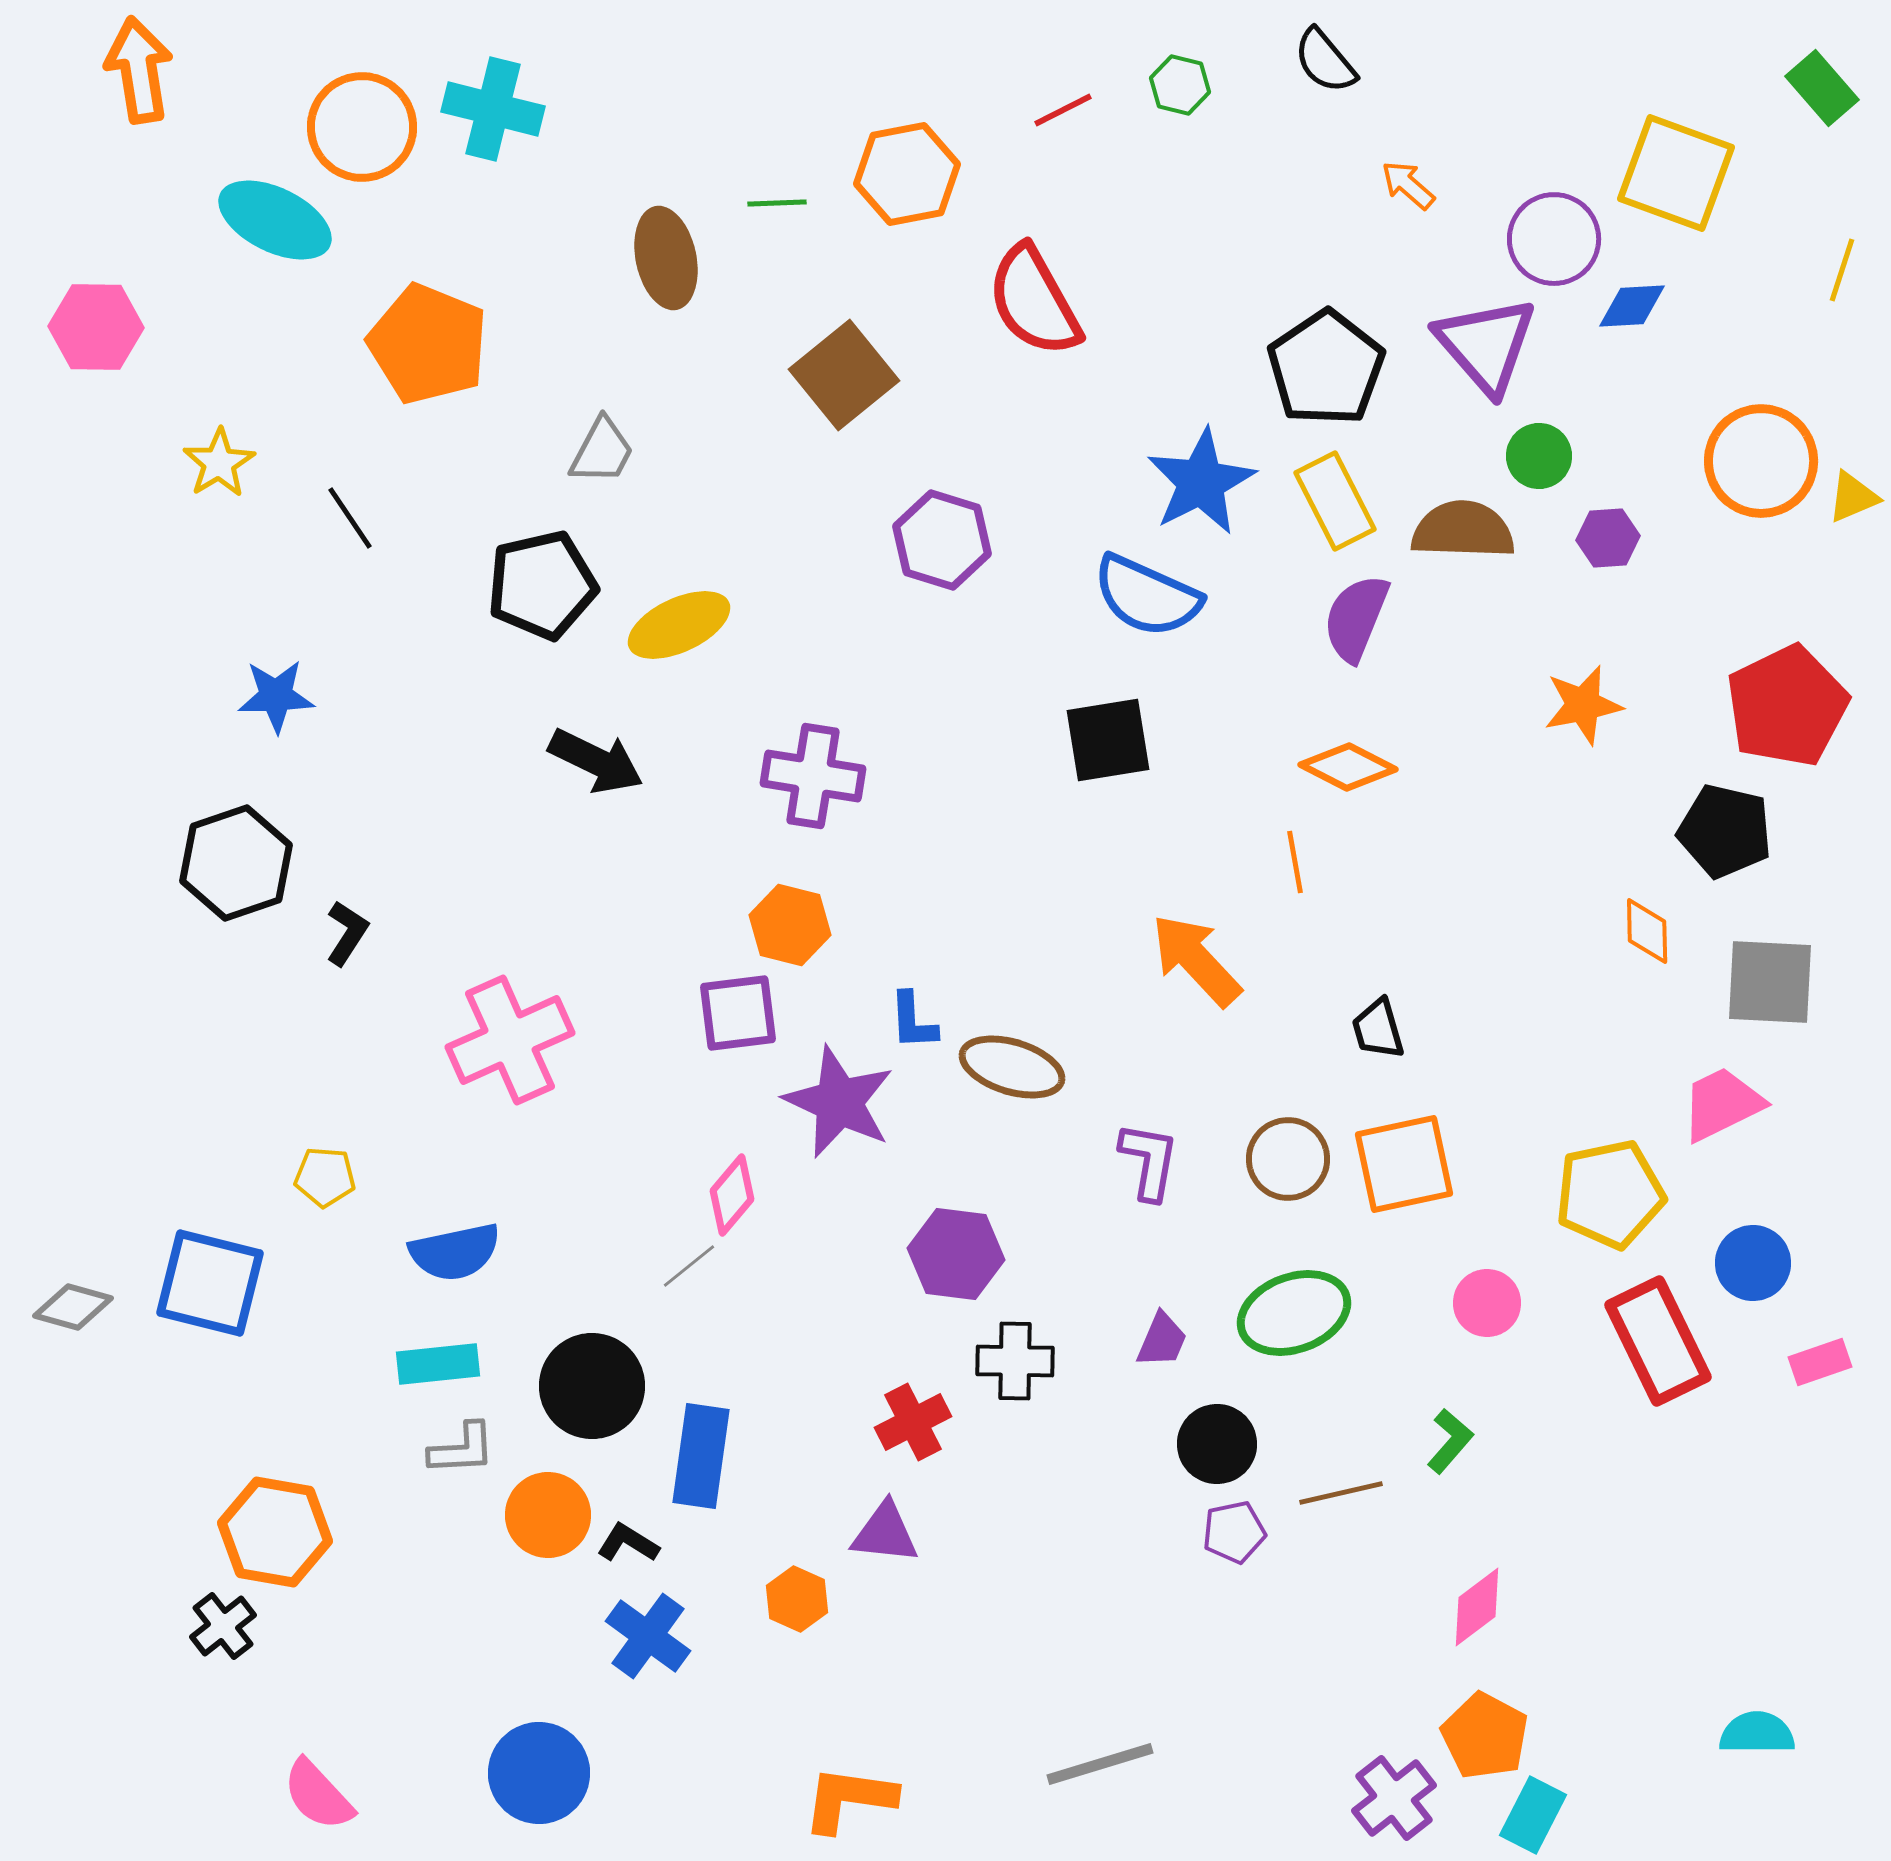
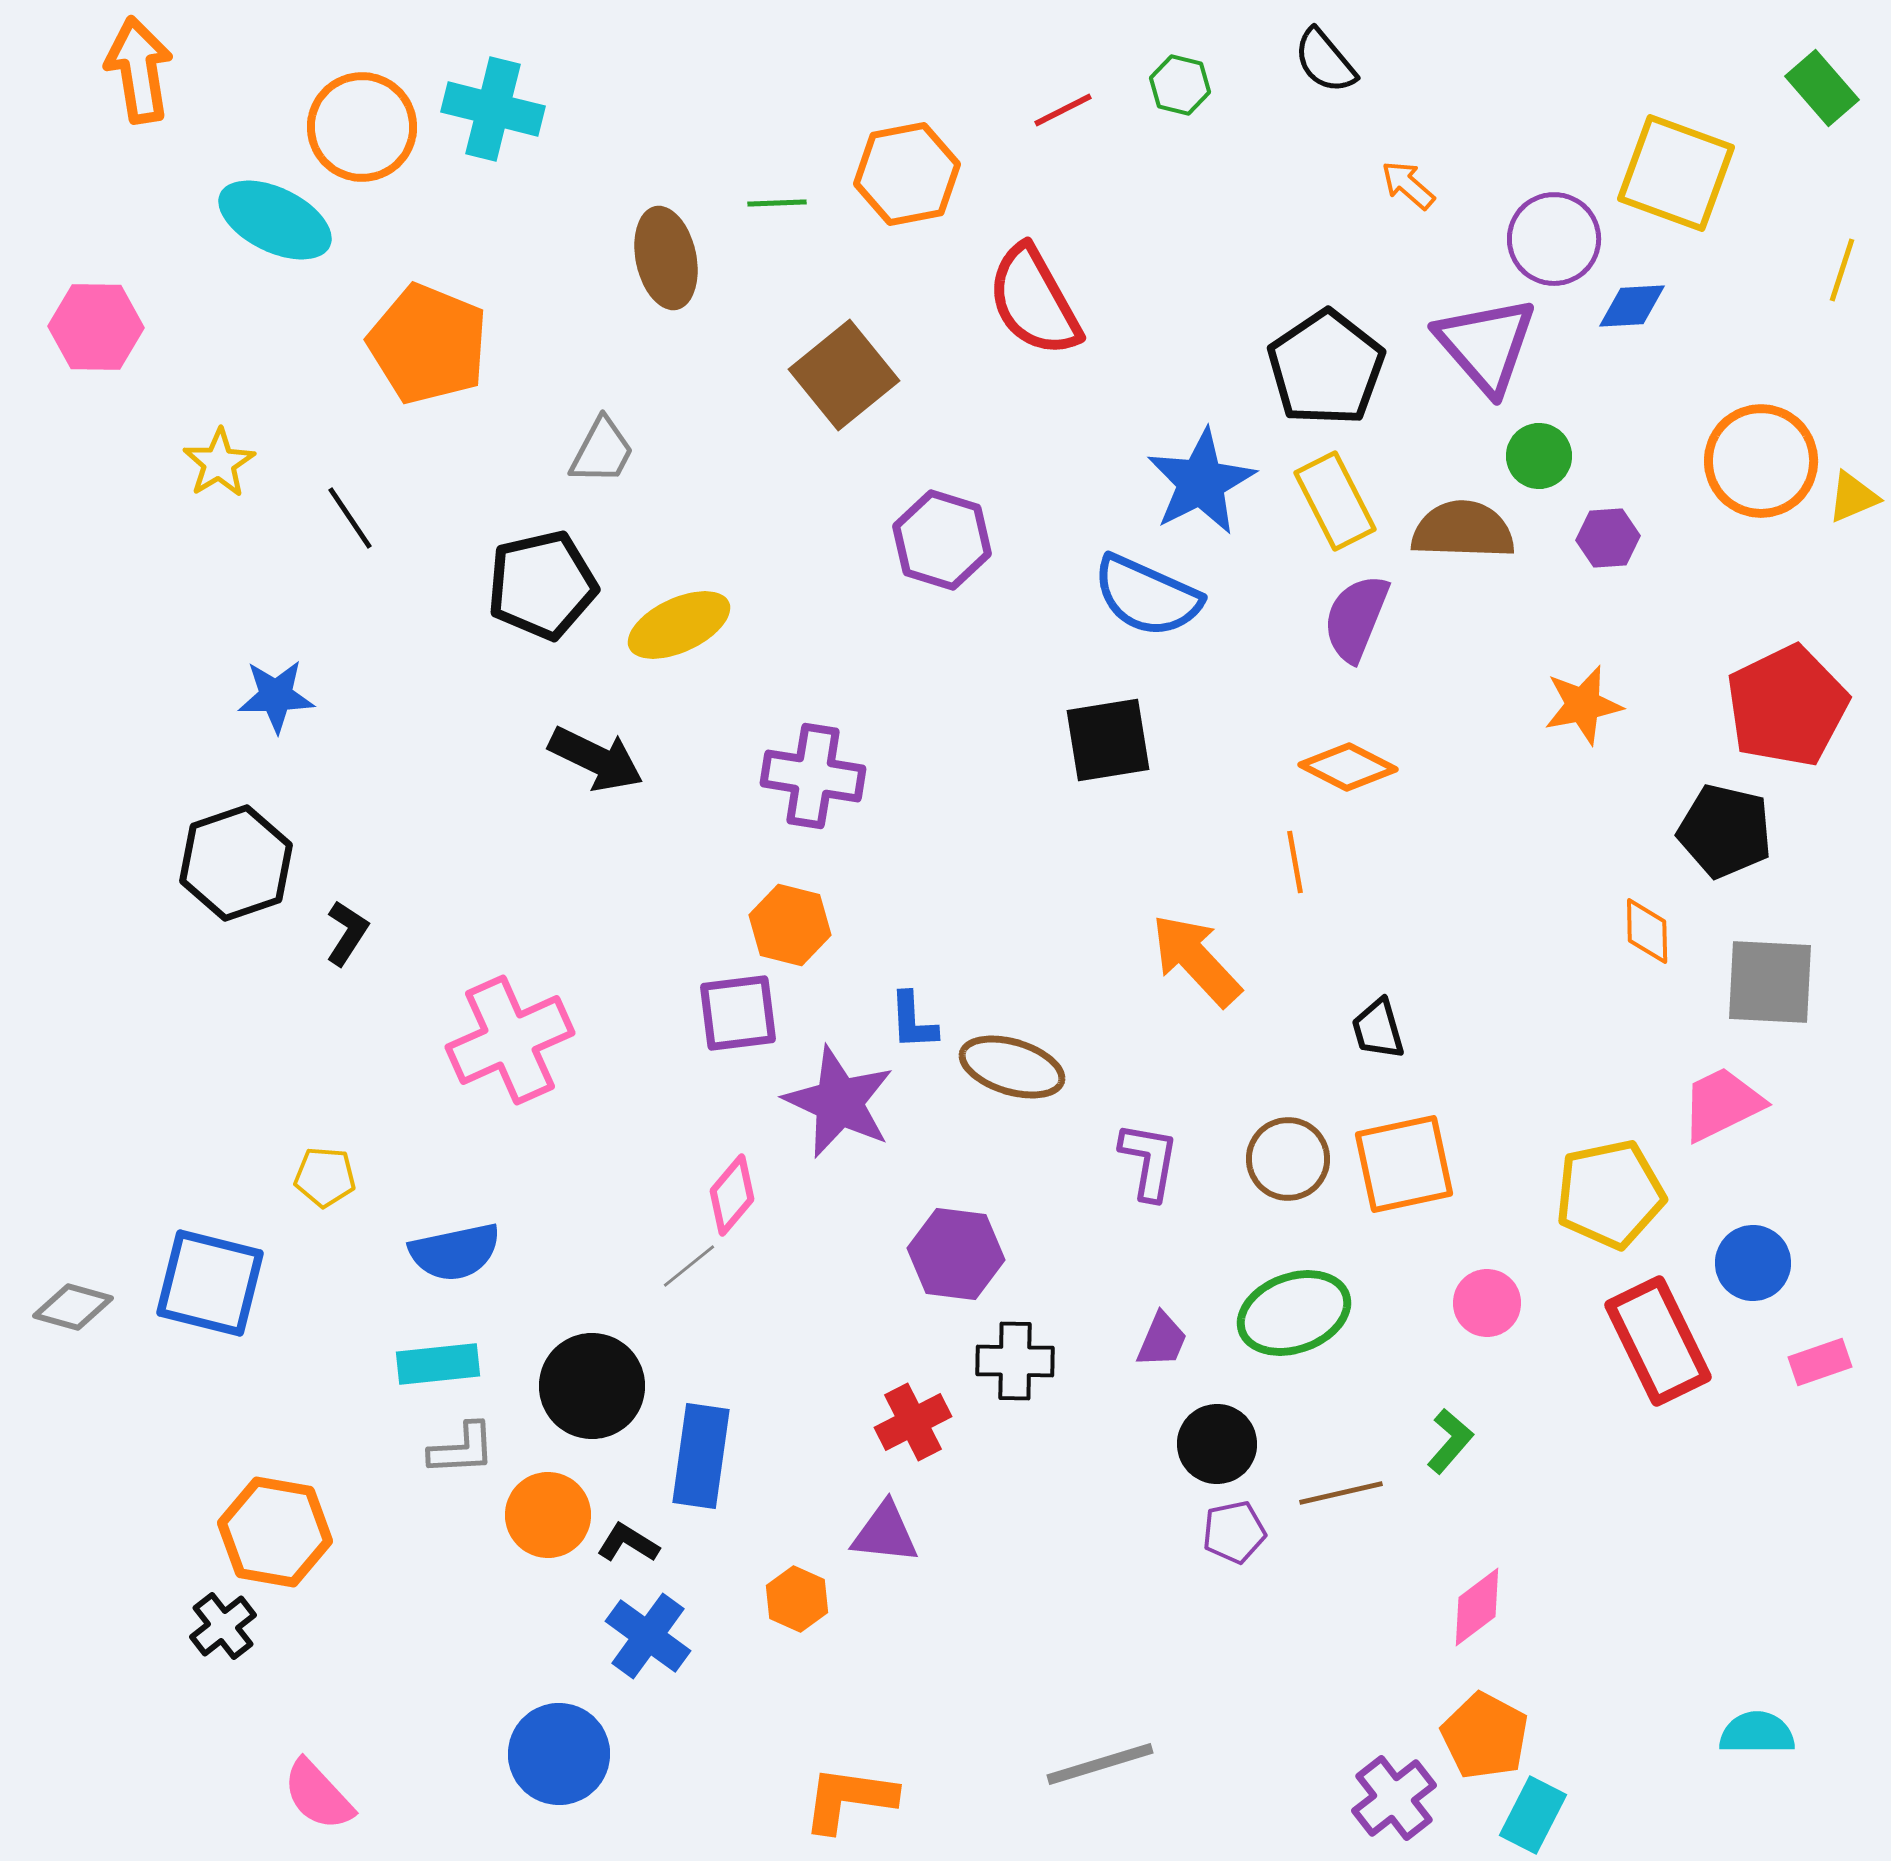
black arrow at (596, 761): moved 2 px up
blue circle at (539, 1773): moved 20 px right, 19 px up
